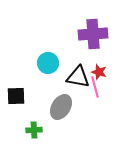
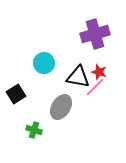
purple cross: moved 2 px right; rotated 12 degrees counterclockwise
cyan circle: moved 4 px left
pink line: rotated 60 degrees clockwise
black square: moved 2 px up; rotated 30 degrees counterclockwise
green cross: rotated 21 degrees clockwise
